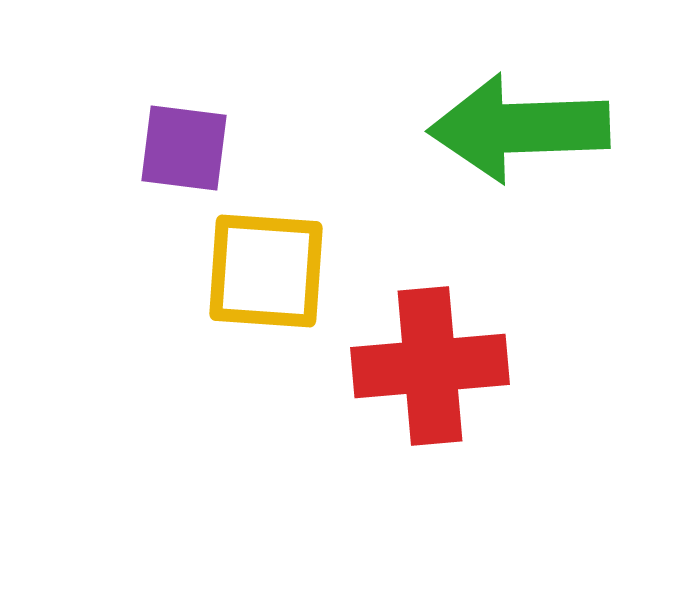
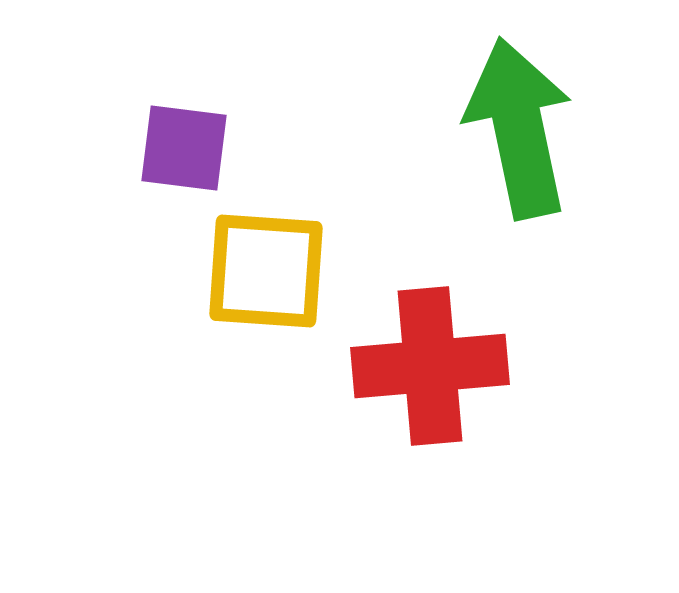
green arrow: rotated 80 degrees clockwise
